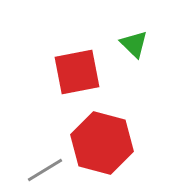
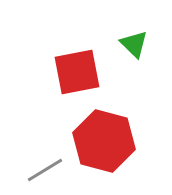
red hexagon: moved 2 px right, 2 px up
